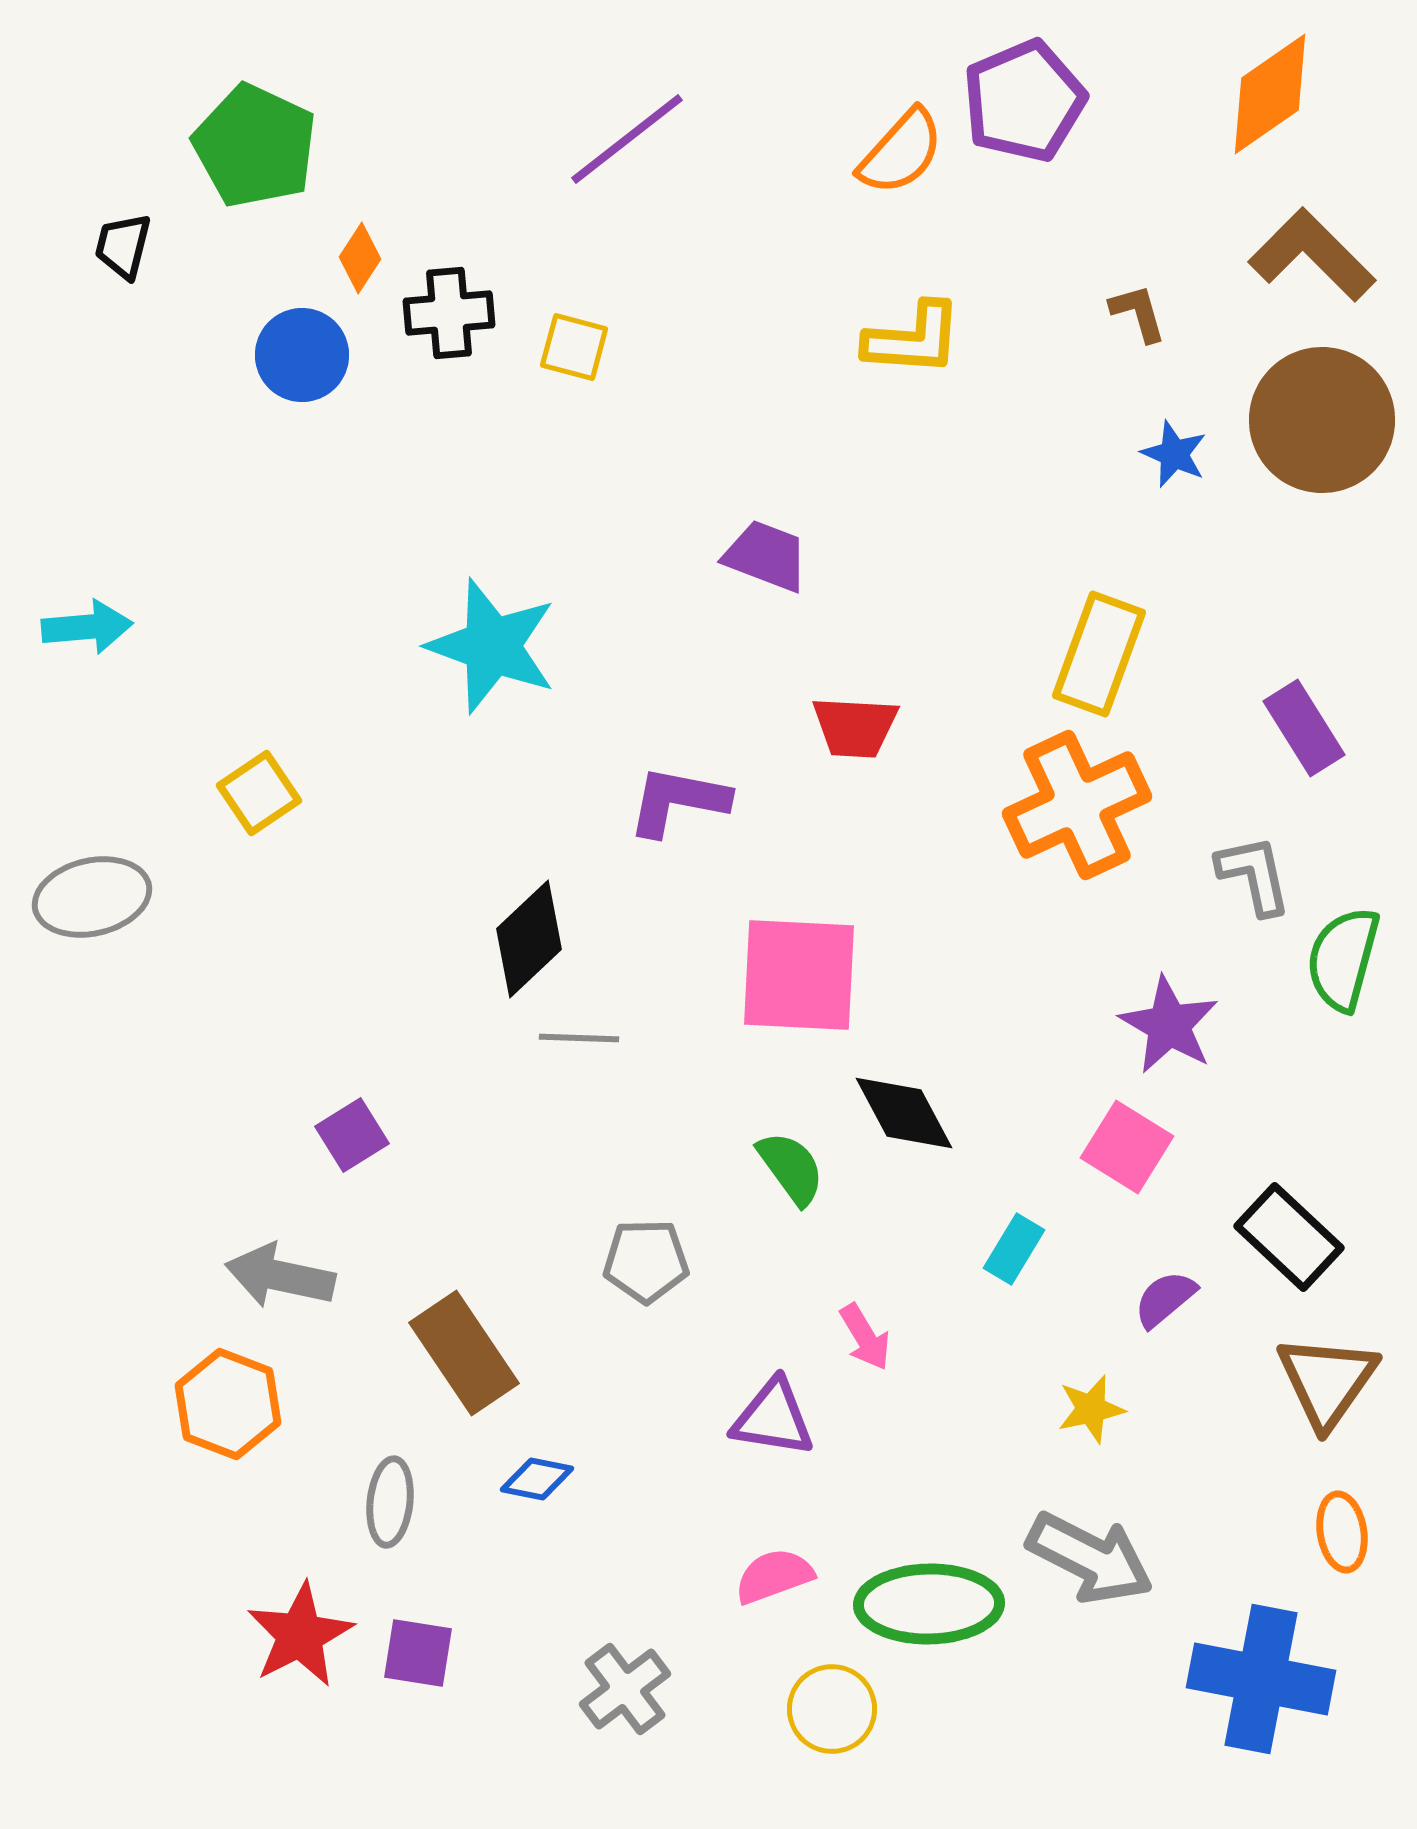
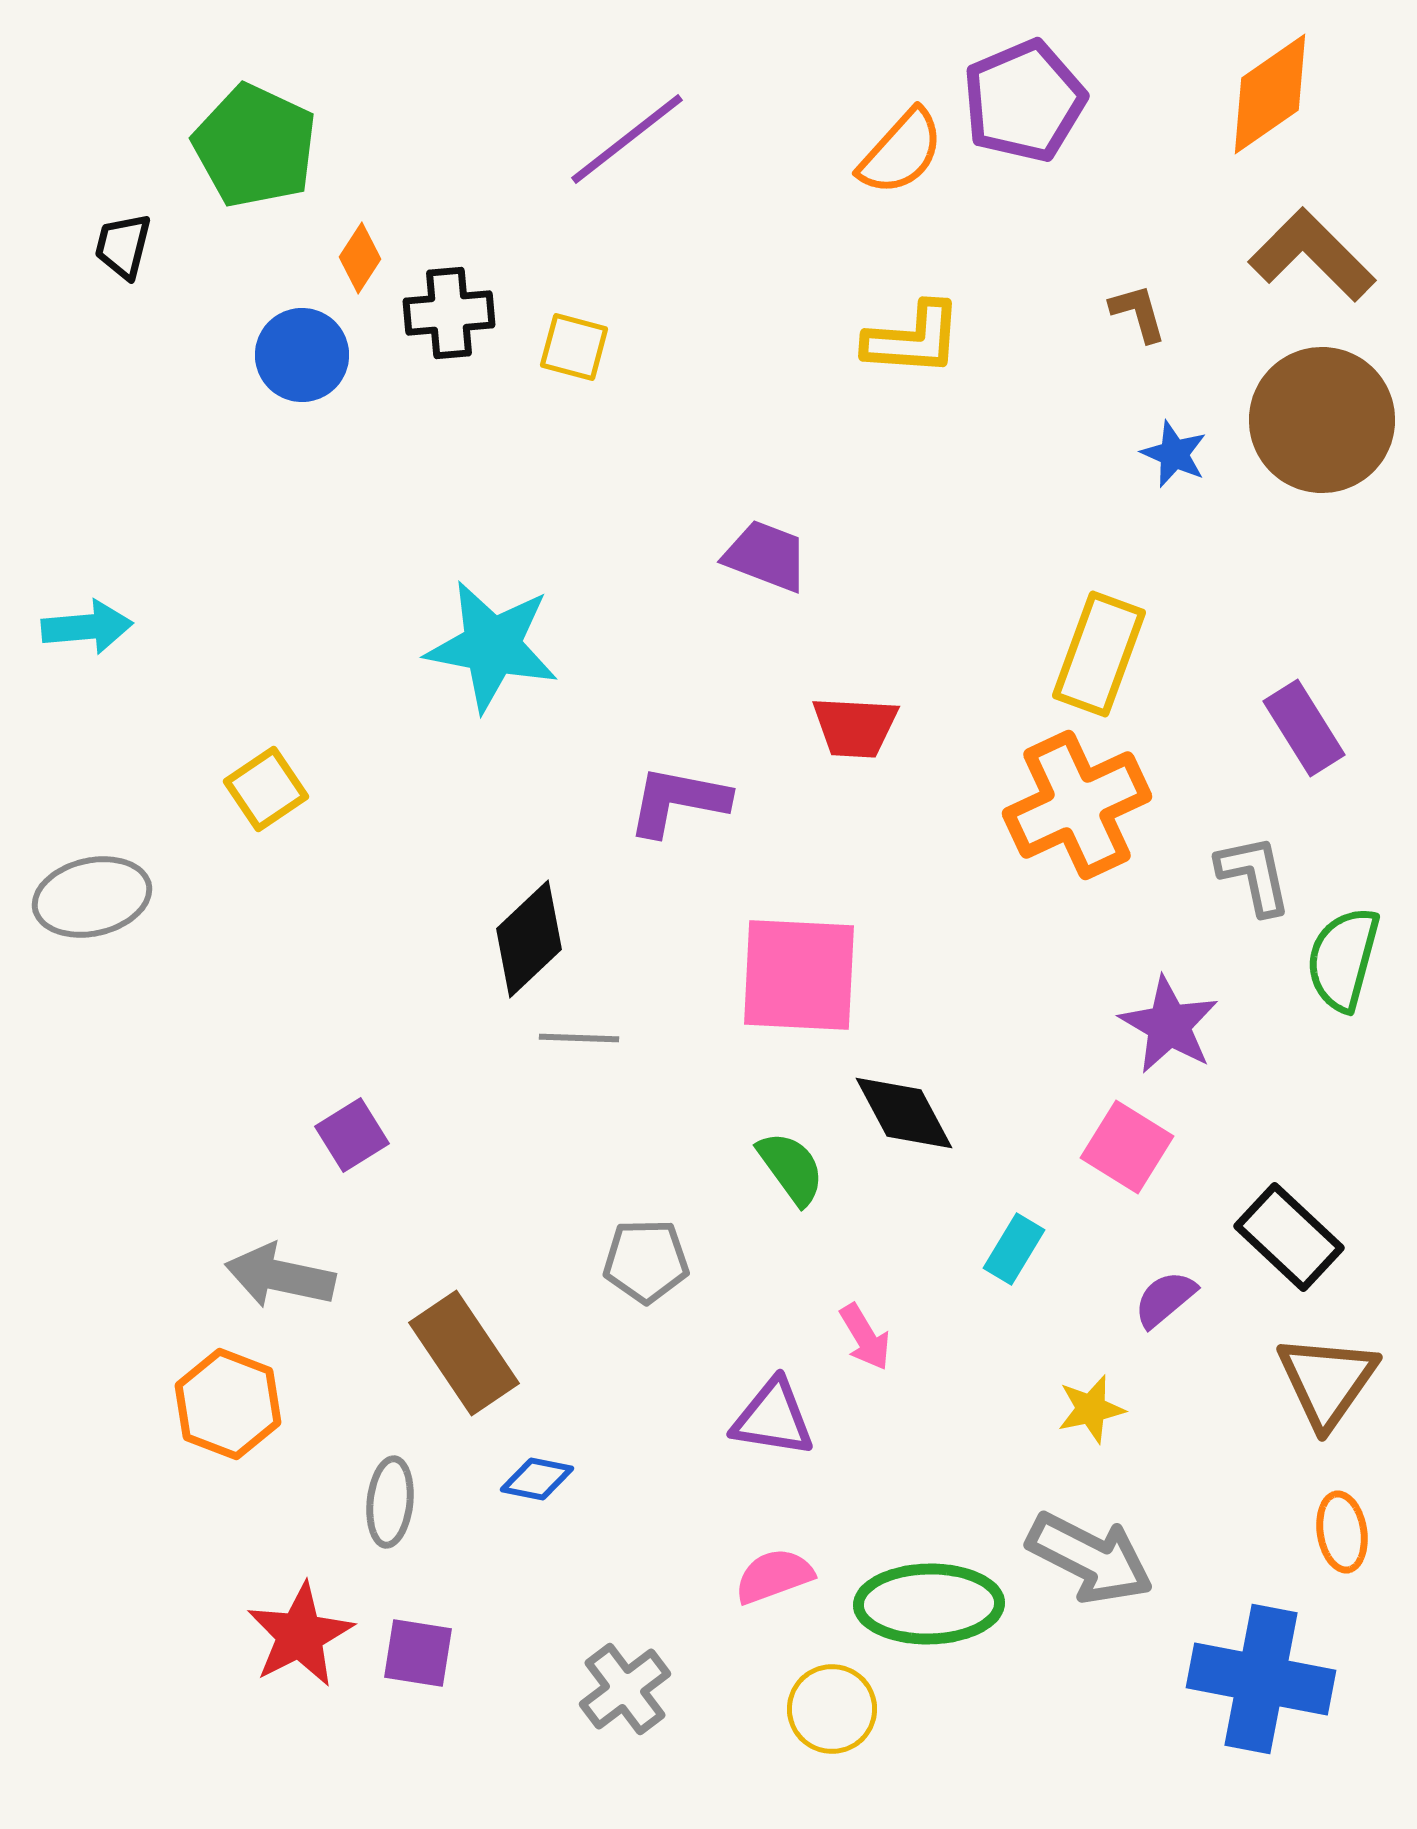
cyan star at (492, 646): rotated 9 degrees counterclockwise
yellow square at (259, 793): moved 7 px right, 4 px up
